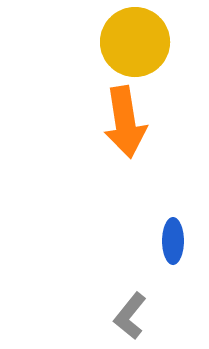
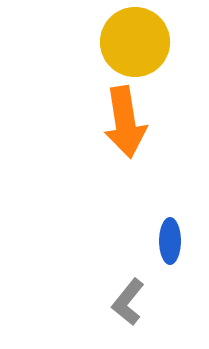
blue ellipse: moved 3 px left
gray L-shape: moved 2 px left, 14 px up
